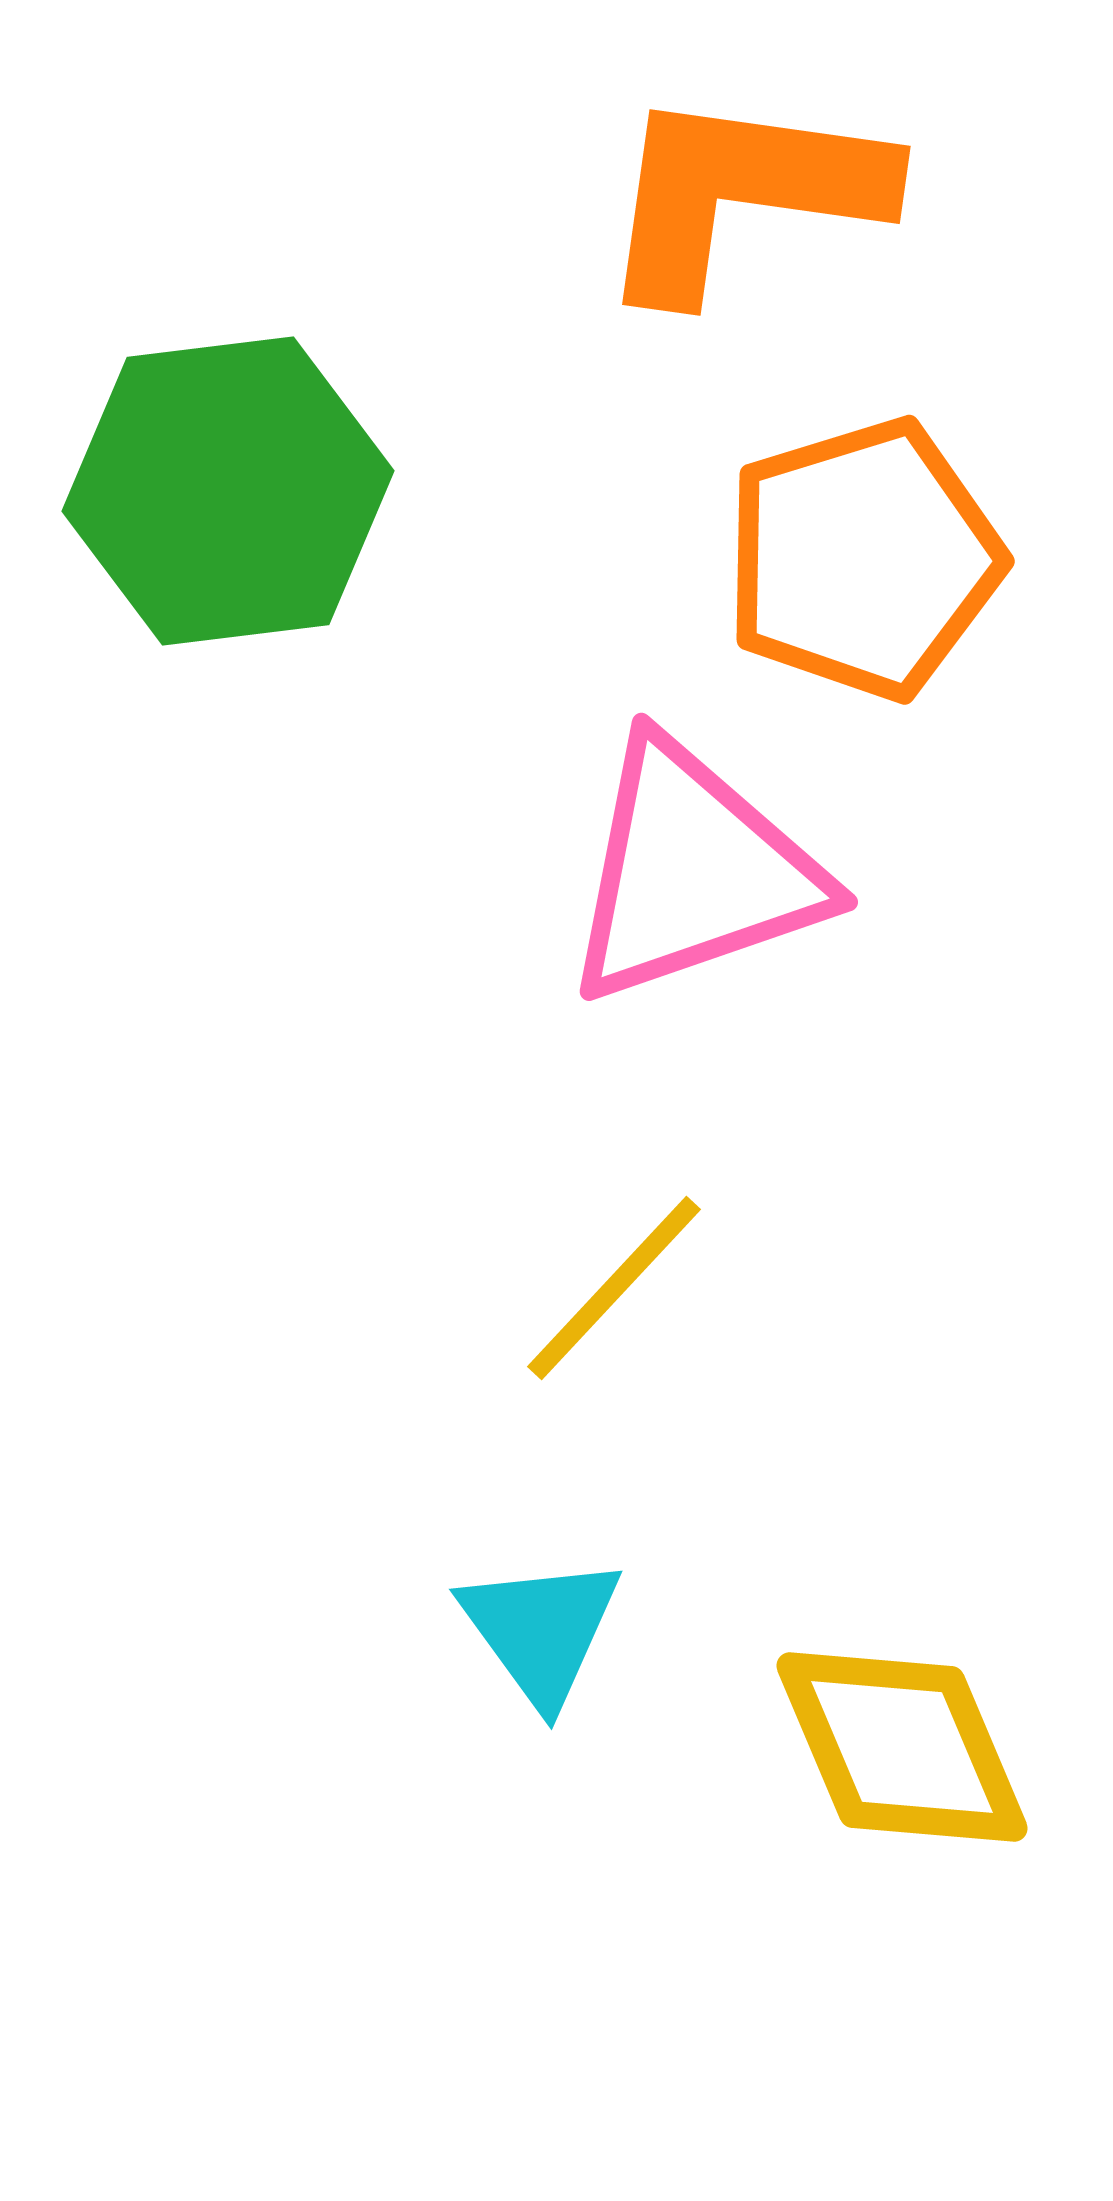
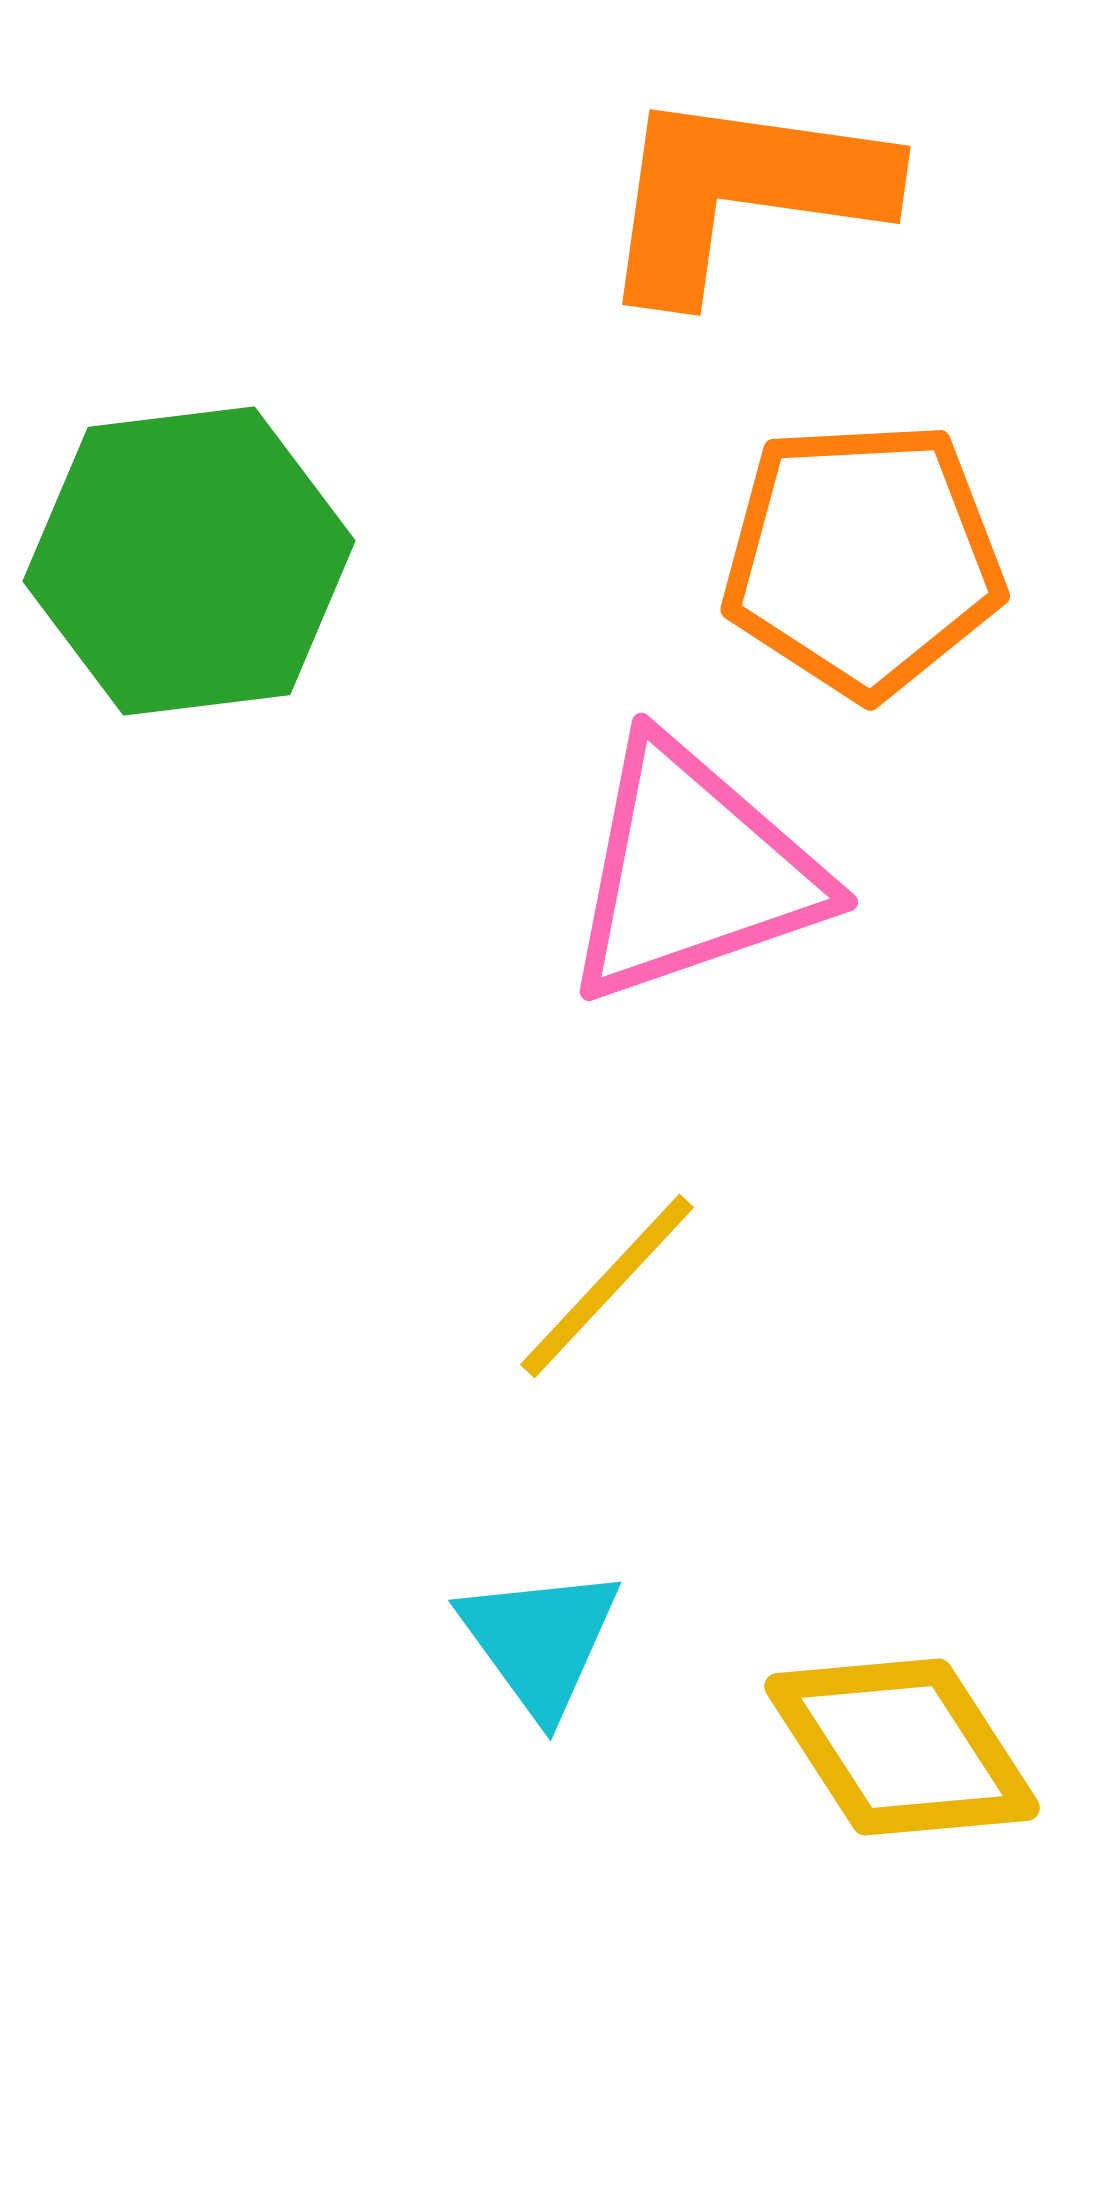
green hexagon: moved 39 px left, 70 px down
orange pentagon: rotated 14 degrees clockwise
yellow line: moved 7 px left, 2 px up
cyan triangle: moved 1 px left, 11 px down
yellow diamond: rotated 10 degrees counterclockwise
